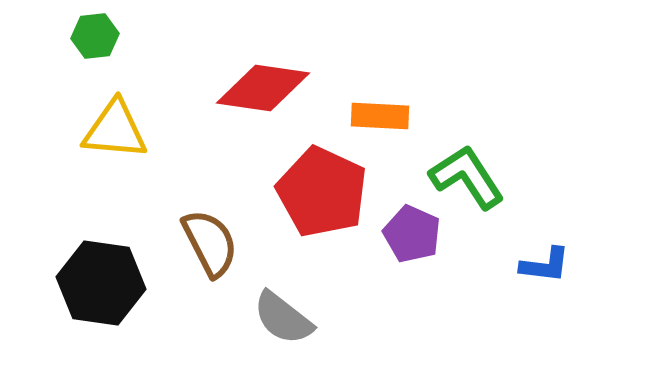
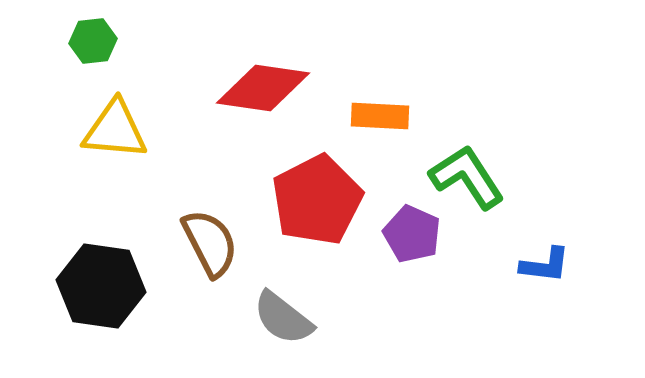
green hexagon: moved 2 px left, 5 px down
red pentagon: moved 5 px left, 8 px down; rotated 20 degrees clockwise
black hexagon: moved 3 px down
